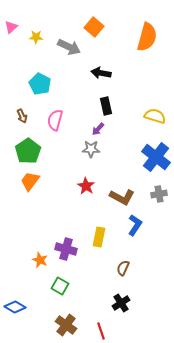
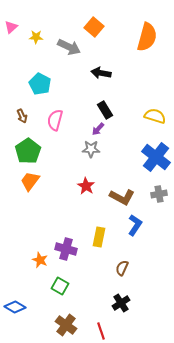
black rectangle: moved 1 px left, 4 px down; rotated 18 degrees counterclockwise
brown semicircle: moved 1 px left
